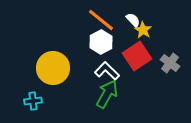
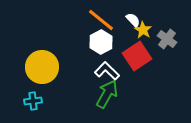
gray cross: moved 3 px left, 24 px up
yellow circle: moved 11 px left, 1 px up
